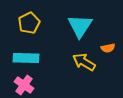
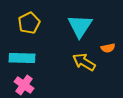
cyan rectangle: moved 4 px left
